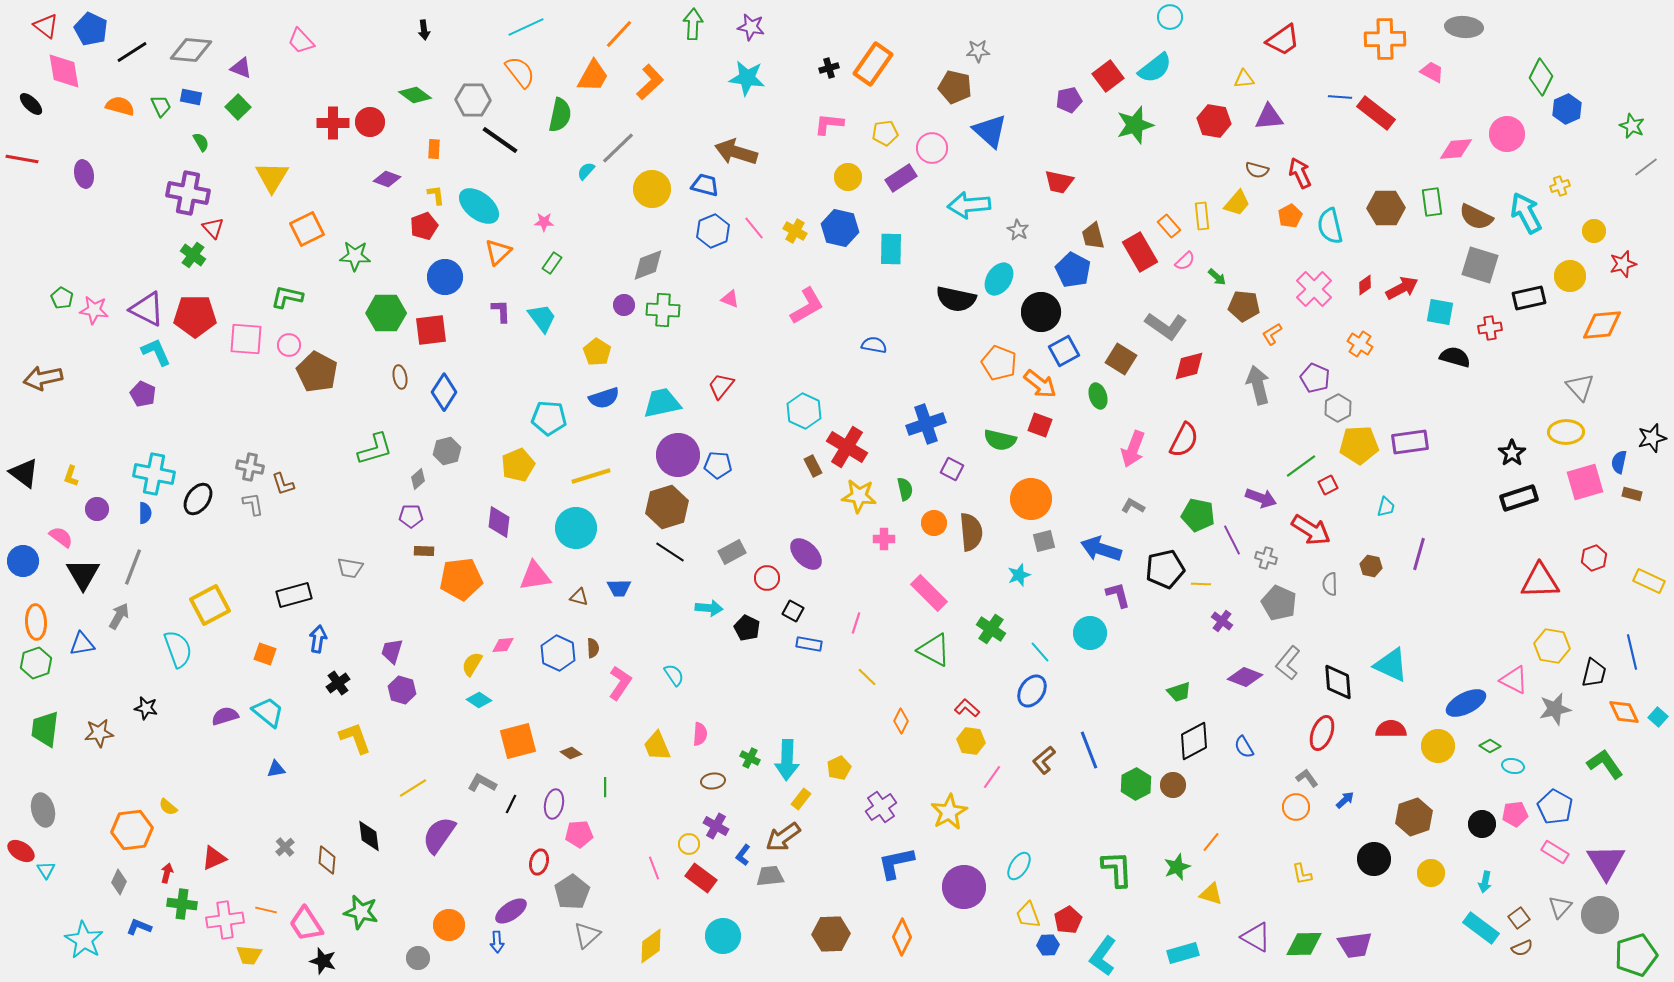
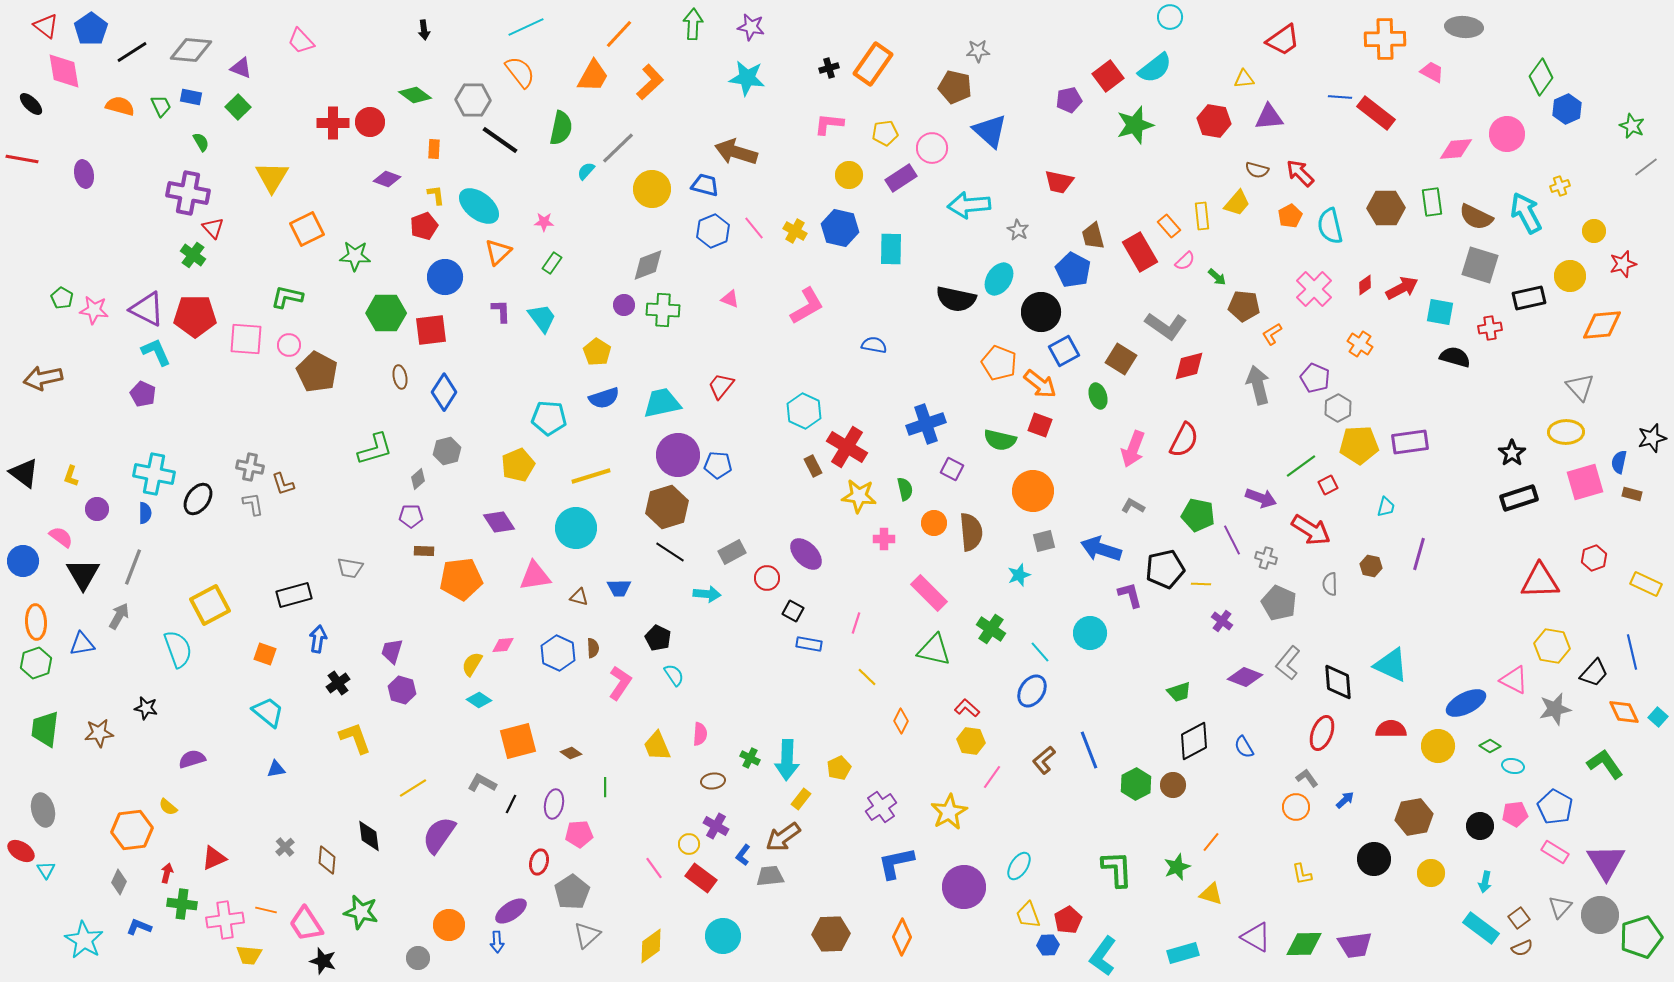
blue pentagon at (91, 29): rotated 12 degrees clockwise
green diamond at (1541, 77): rotated 9 degrees clockwise
green semicircle at (560, 115): moved 1 px right, 13 px down
red arrow at (1300, 173): rotated 20 degrees counterclockwise
yellow circle at (848, 177): moved 1 px right, 2 px up
orange circle at (1031, 499): moved 2 px right, 8 px up
purple diamond at (499, 522): rotated 40 degrees counterclockwise
yellow rectangle at (1649, 581): moved 3 px left, 3 px down
purple L-shape at (1118, 595): moved 12 px right
cyan arrow at (709, 608): moved 2 px left, 14 px up
black pentagon at (747, 628): moved 89 px left, 10 px down
green triangle at (934, 650): rotated 15 degrees counterclockwise
black trapezoid at (1594, 673): rotated 28 degrees clockwise
purple semicircle at (225, 716): moved 33 px left, 43 px down
brown hexagon at (1414, 817): rotated 9 degrees clockwise
black circle at (1482, 824): moved 2 px left, 2 px down
pink line at (654, 868): rotated 15 degrees counterclockwise
green pentagon at (1636, 955): moved 5 px right, 18 px up
